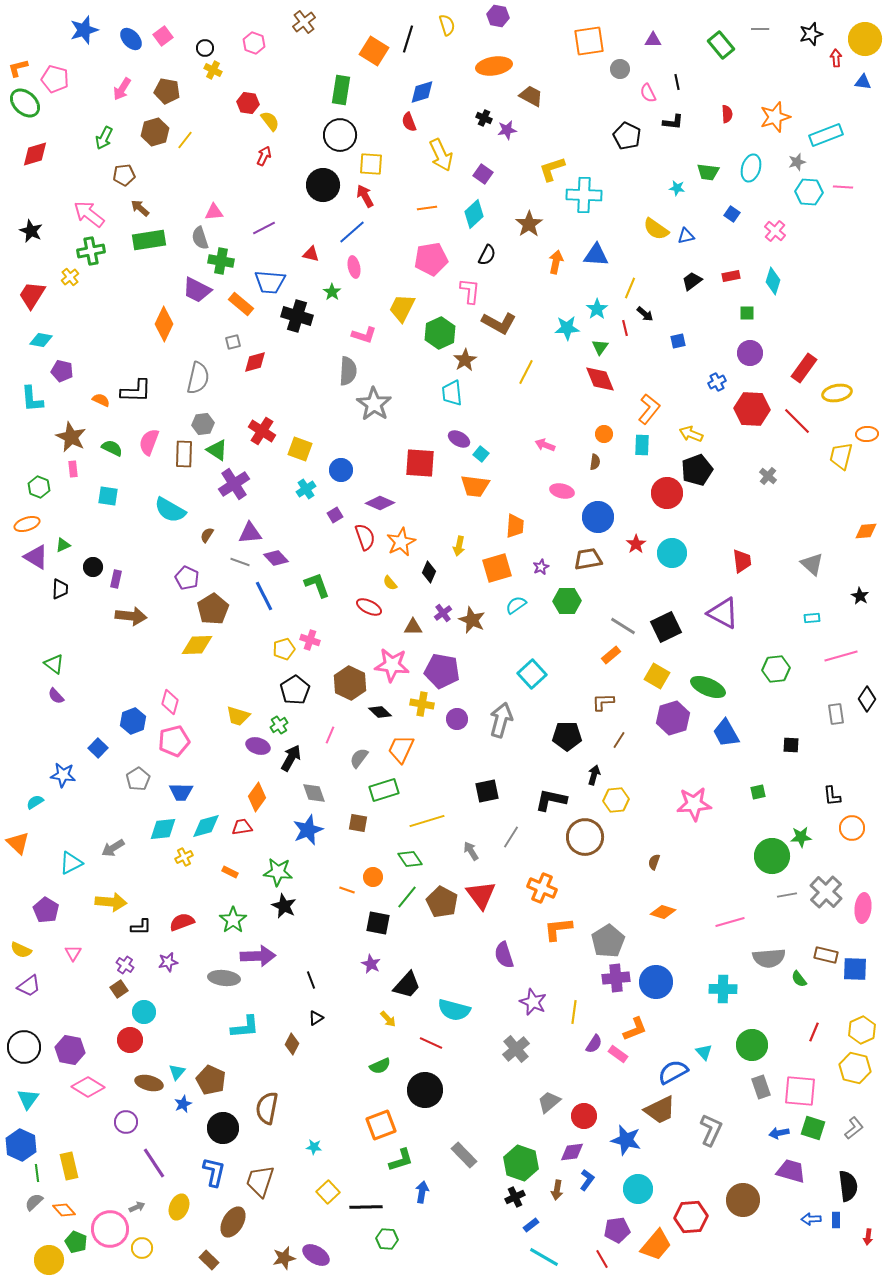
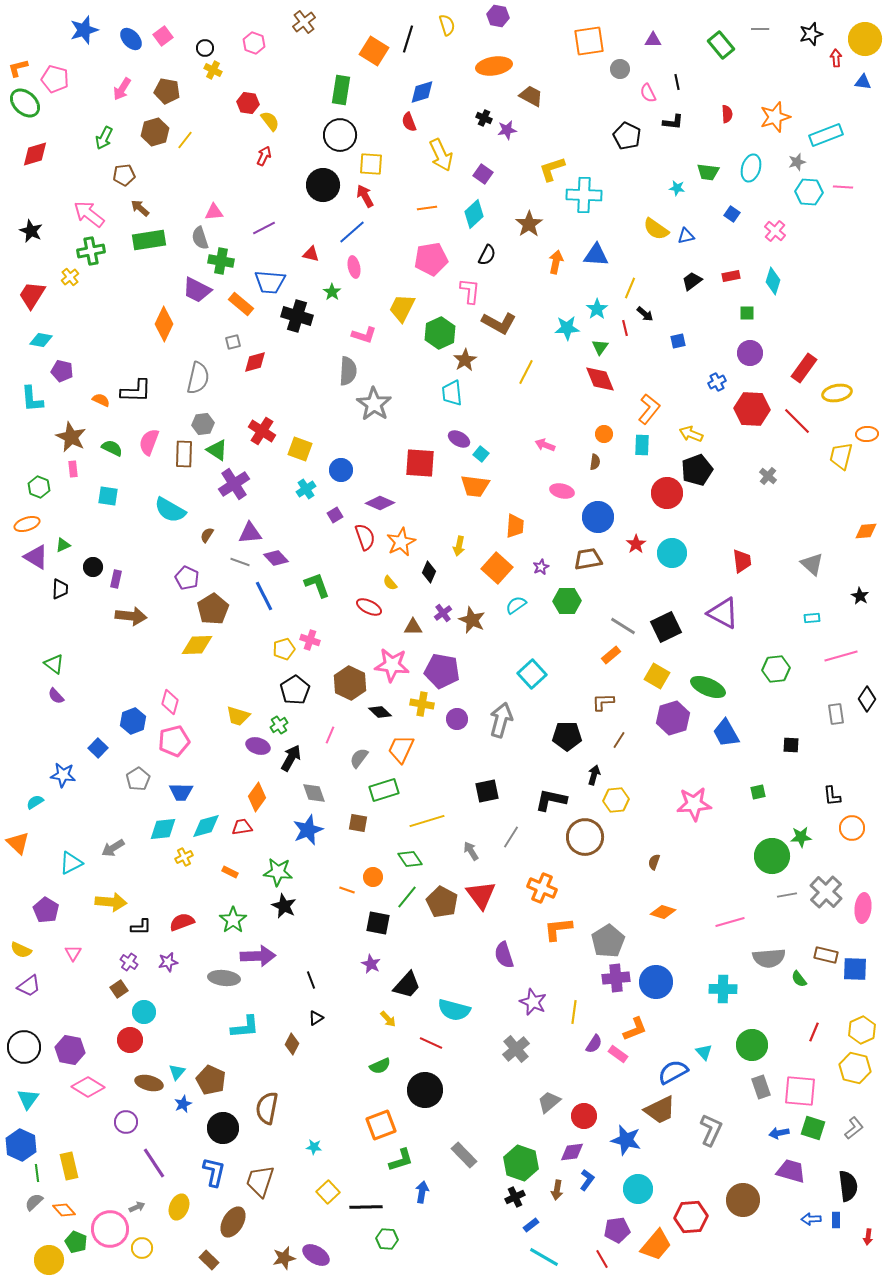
orange square at (497, 568): rotated 32 degrees counterclockwise
purple cross at (125, 965): moved 4 px right, 3 px up
